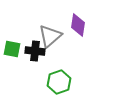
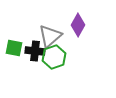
purple diamond: rotated 20 degrees clockwise
green square: moved 2 px right, 1 px up
green hexagon: moved 5 px left, 25 px up
